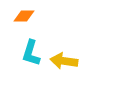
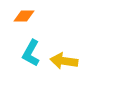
cyan L-shape: rotated 12 degrees clockwise
